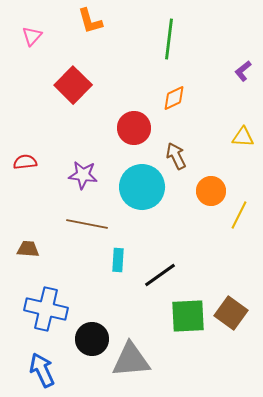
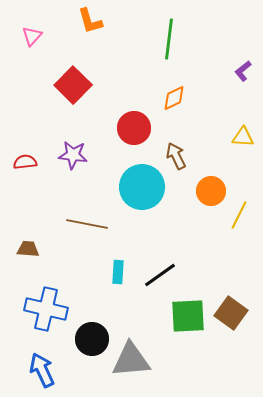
purple star: moved 10 px left, 20 px up
cyan rectangle: moved 12 px down
